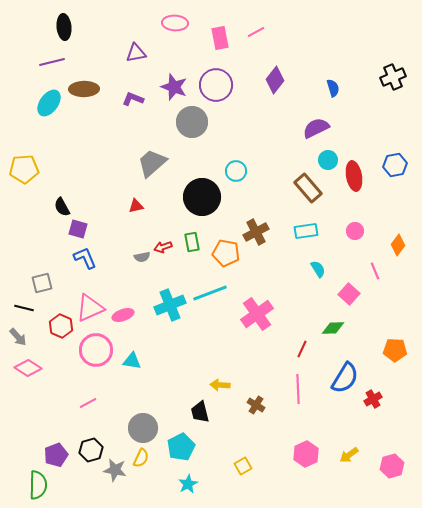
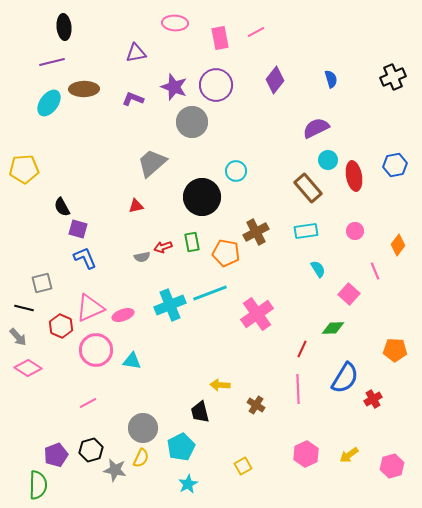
blue semicircle at (333, 88): moved 2 px left, 9 px up
